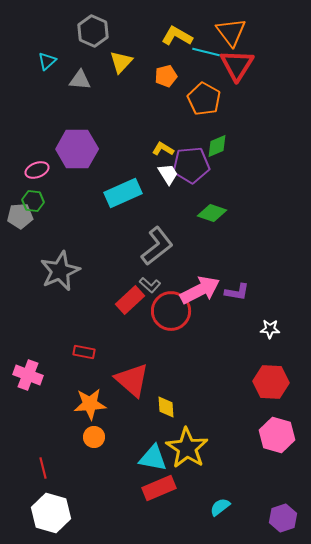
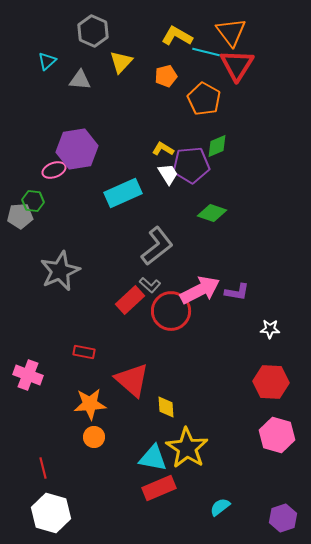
purple hexagon at (77, 149): rotated 9 degrees counterclockwise
pink ellipse at (37, 170): moved 17 px right
